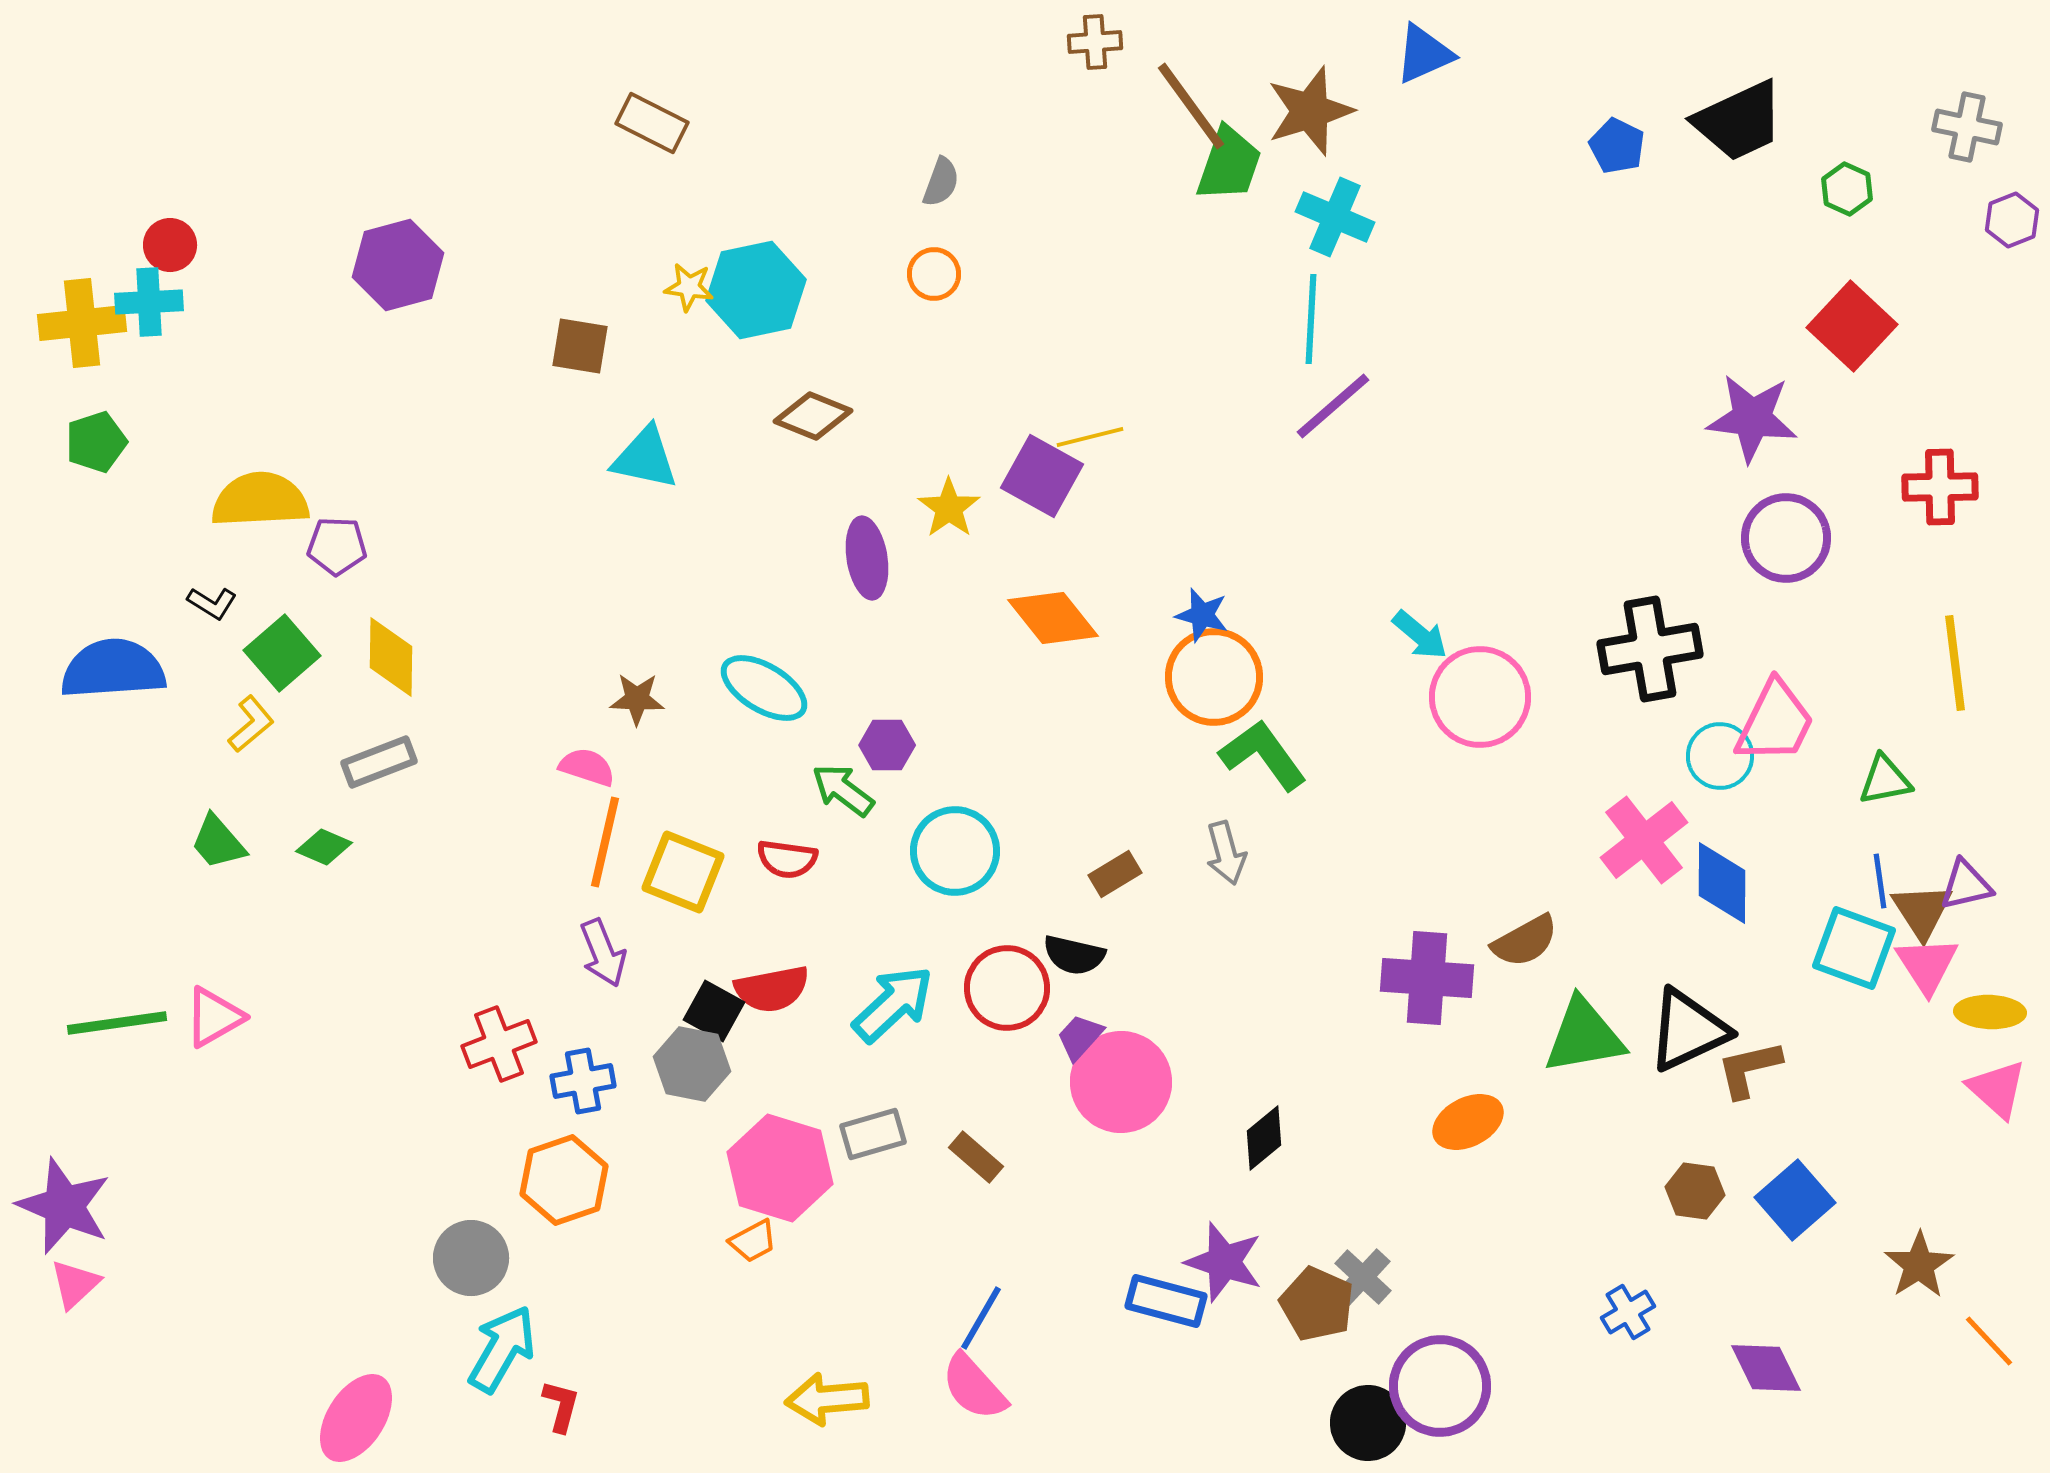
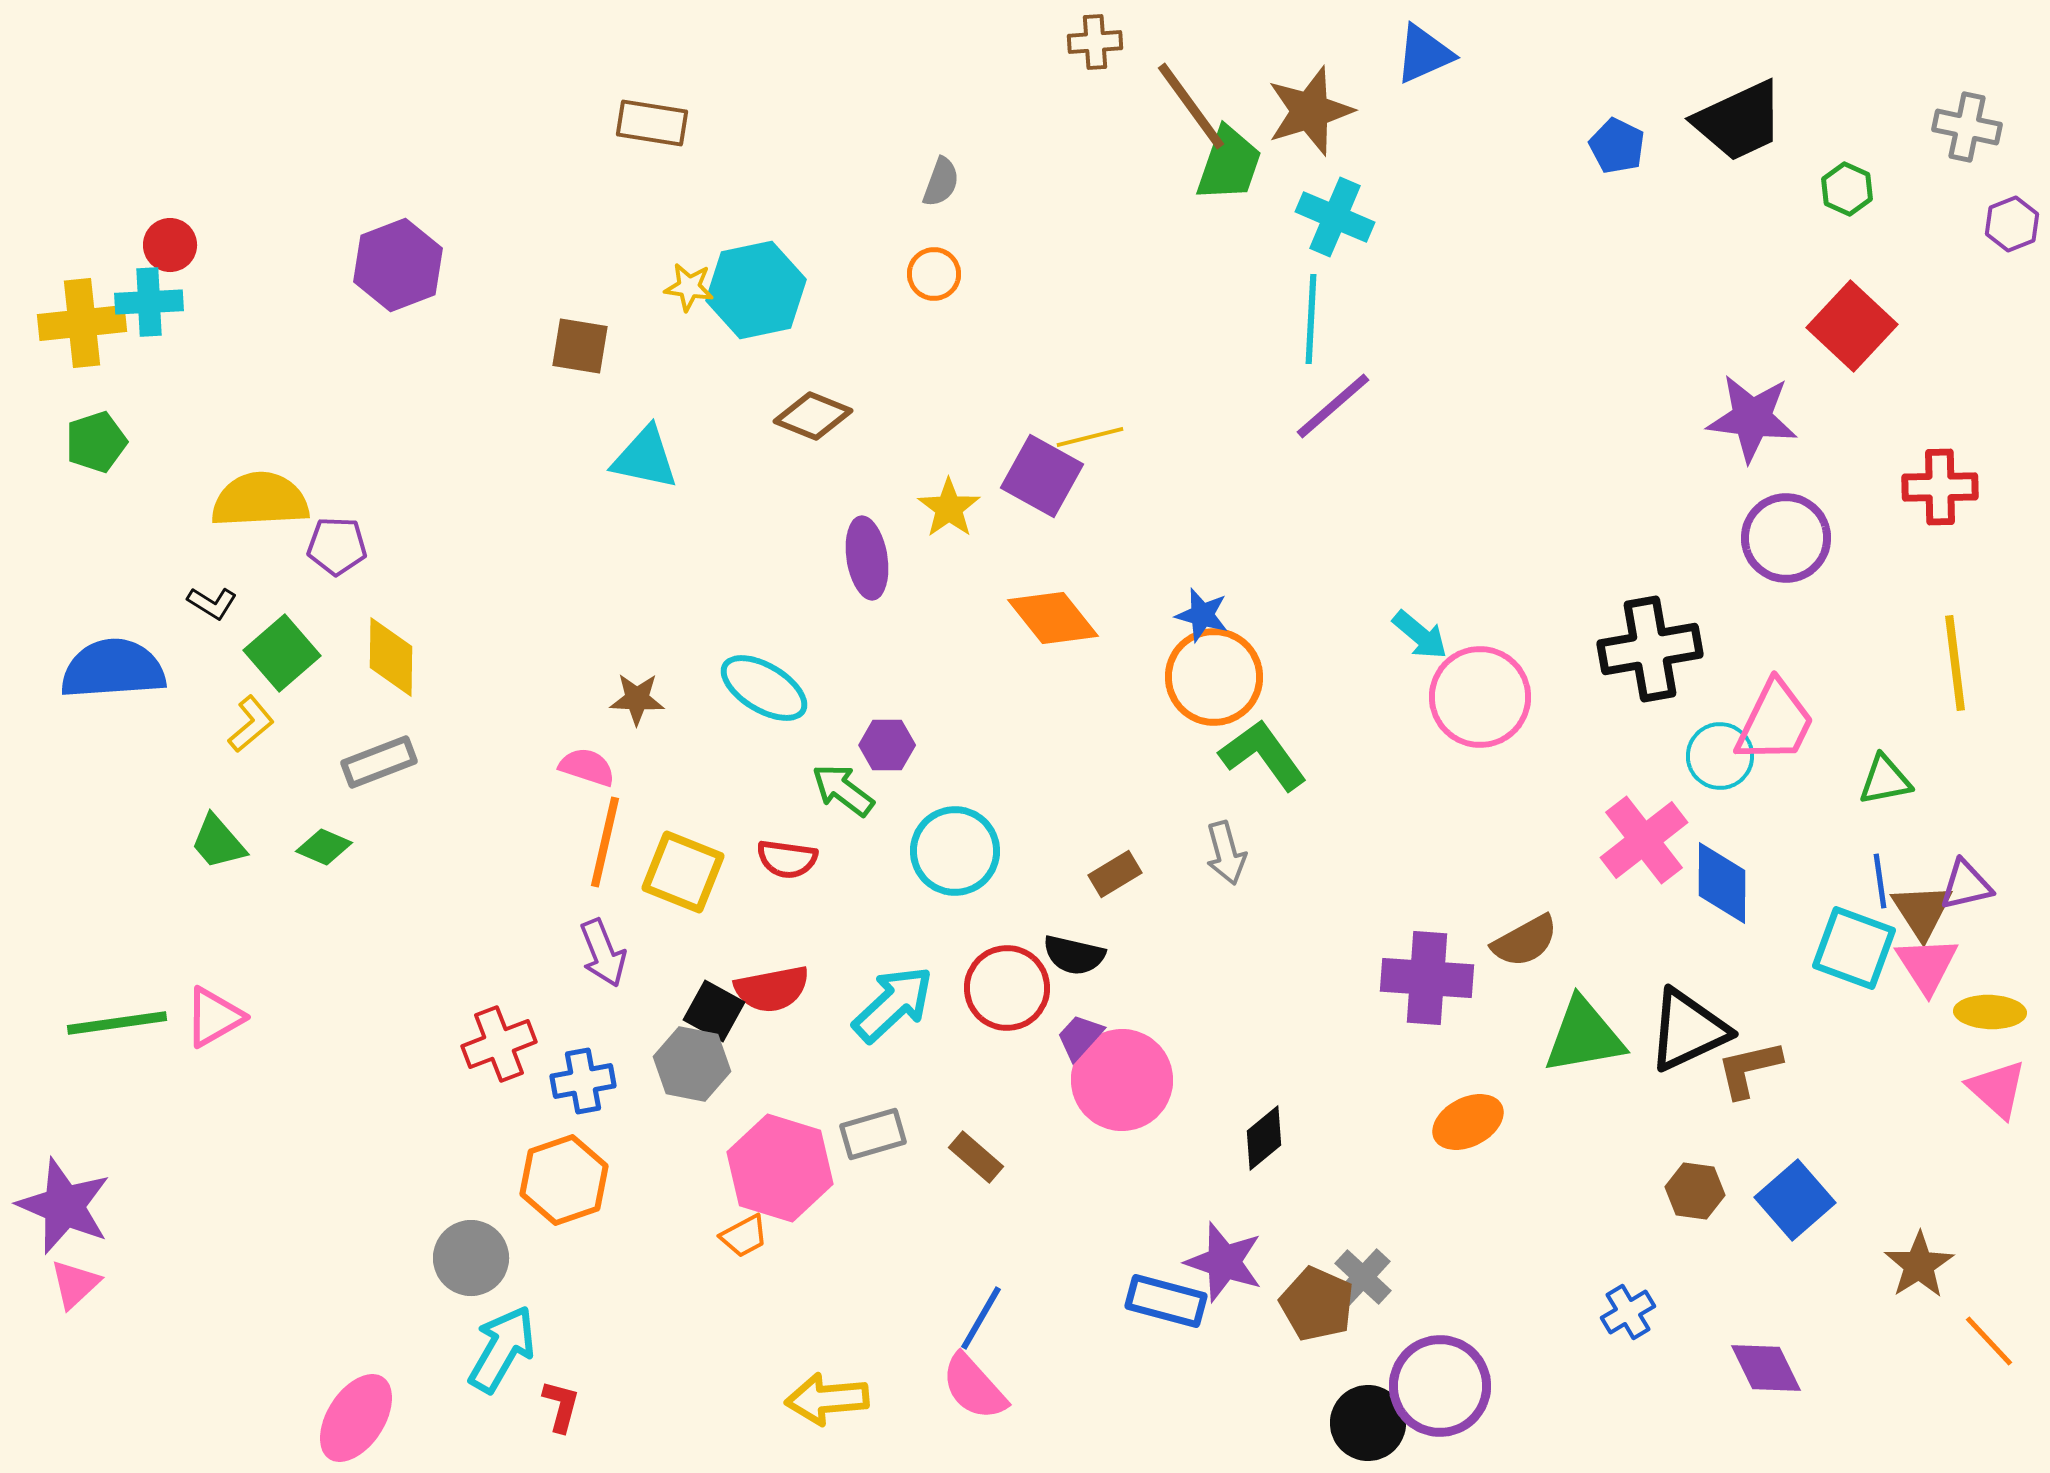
brown rectangle at (652, 123): rotated 18 degrees counterclockwise
purple hexagon at (2012, 220): moved 4 px down
purple hexagon at (398, 265): rotated 6 degrees counterclockwise
pink circle at (1121, 1082): moved 1 px right, 2 px up
orange trapezoid at (753, 1241): moved 9 px left, 5 px up
